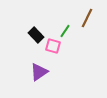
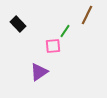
brown line: moved 3 px up
black rectangle: moved 18 px left, 11 px up
pink square: rotated 21 degrees counterclockwise
